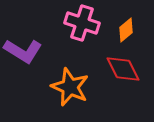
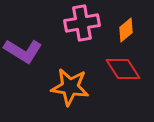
pink cross: rotated 28 degrees counterclockwise
red diamond: rotated 6 degrees counterclockwise
orange star: rotated 15 degrees counterclockwise
